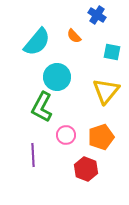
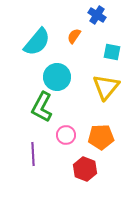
orange semicircle: rotated 77 degrees clockwise
yellow triangle: moved 4 px up
orange pentagon: rotated 15 degrees clockwise
purple line: moved 1 px up
red hexagon: moved 1 px left
